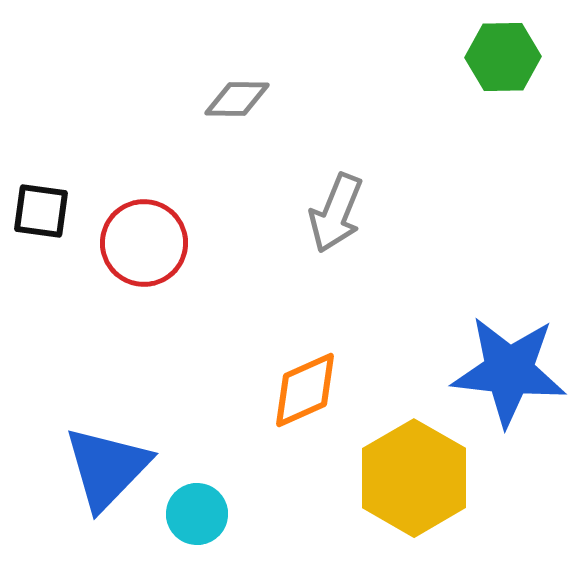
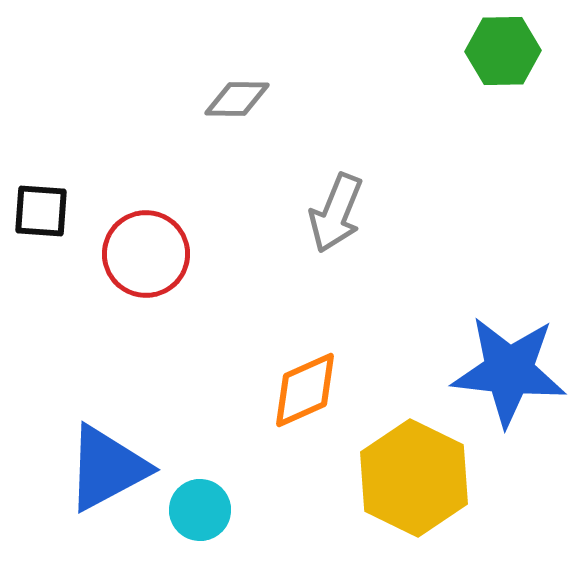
green hexagon: moved 6 px up
black square: rotated 4 degrees counterclockwise
red circle: moved 2 px right, 11 px down
blue triangle: rotated 18 degrees clockwise
yellow hexagon: rotated 4 degrees counterclockwise
cyan circle: moved 3 px right, 4 px up
